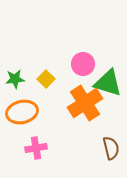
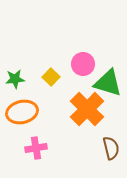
yellow square: moved 5 px right, 2 px up
orange cross: moved 2 px right, 6 px down; rotated 12 degrees counterclockwise
